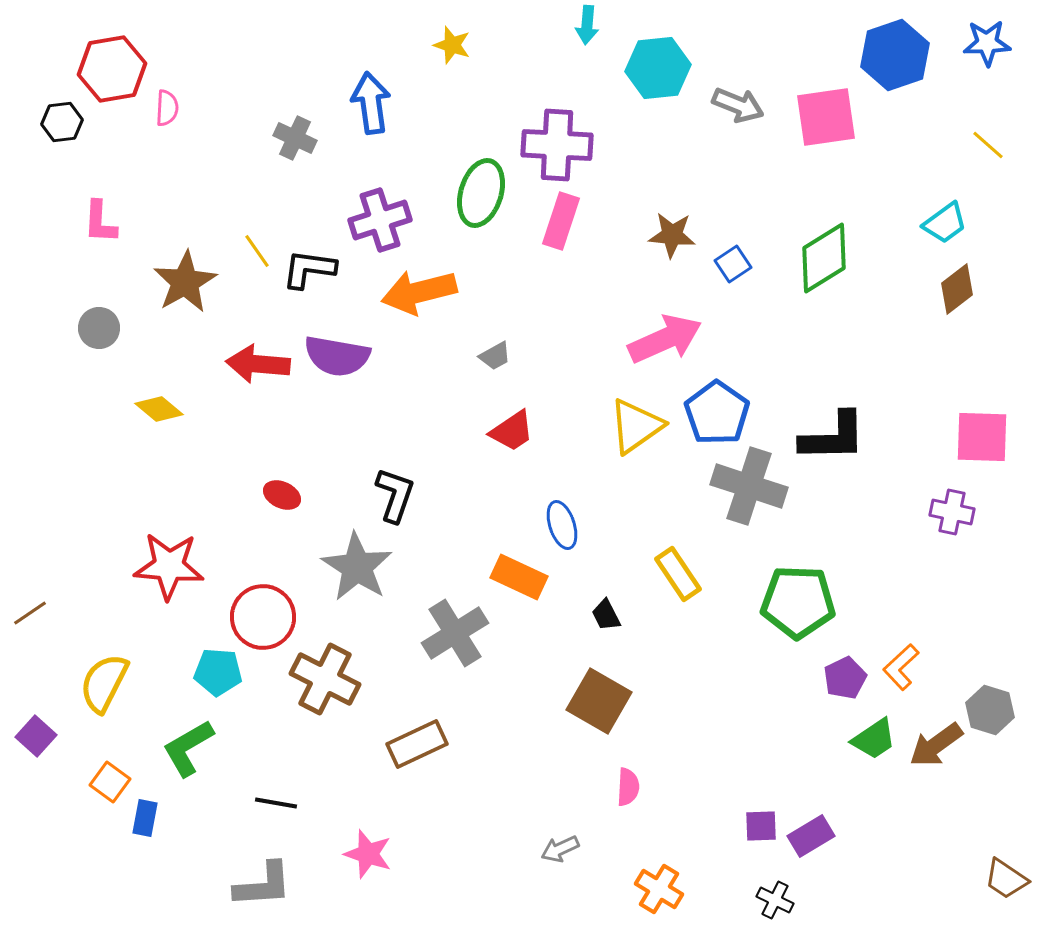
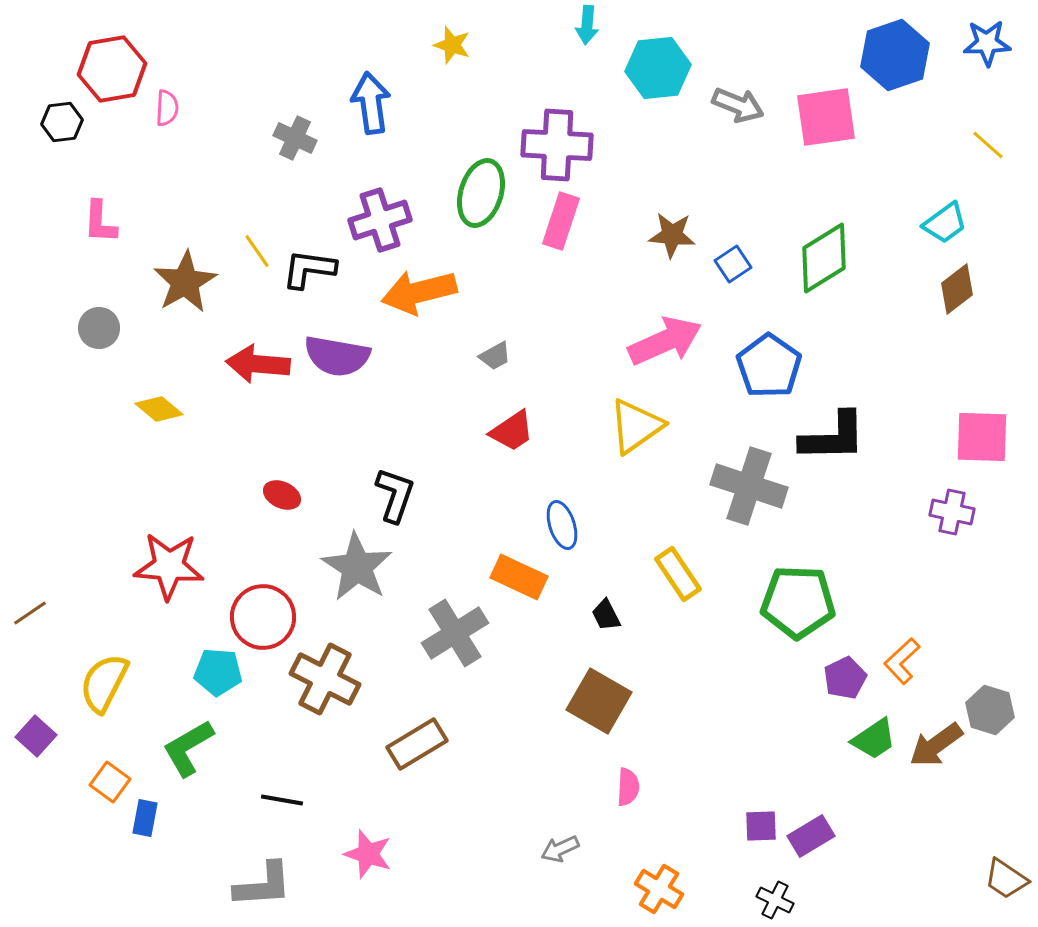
pink arrow at (665, 339): moved 2 px down
blue pentagon at (717, 413): moved 52 px right, 47 px up
orange L-shape at (901, 667): moved 1 px right, 6 px up
brown rectangle at (417, 744): rotated 6 degrees counterclockwise
black line at (276, 803): moved 6 px right, 3 px up
